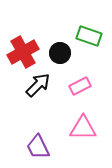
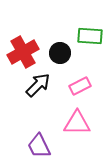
green rectangle: moved 1 px right; rotated 15 degrees counterclockwise
pink triangle: moved 6 px left, 5 px up
purple trapezoid: moved 1 px right, 1 px up
